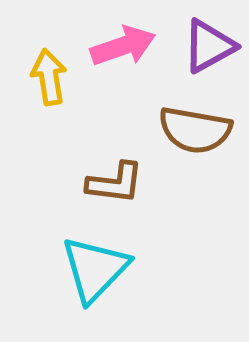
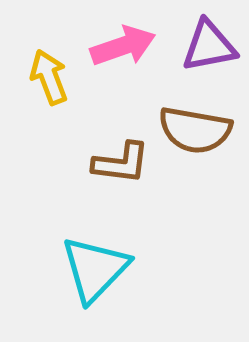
purple triangle: rotated 18 degrees clockwise
yellow arrow: rotated 12 degrees counterclockwise
brown L-shape: moved 6 px right, 20 px up
